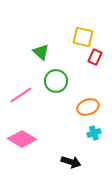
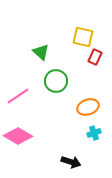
pink line: moved 3 px left, 1 px down
pink diamond: moved 4 px left, 3 px up
